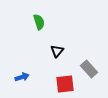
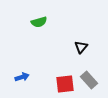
green semicircle: rotated 91 degrees clockwise
black triangle: moved 24 px right, 4 px up
gray rectangle: moved 11 px down
